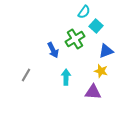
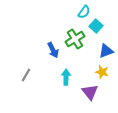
yellow star: moved 1 px right, 1 px down
purple triangle: moved 3 px left; rotated 48 degrees clockwise
